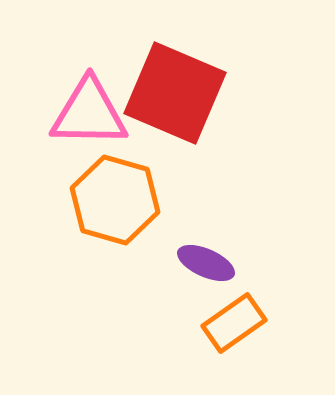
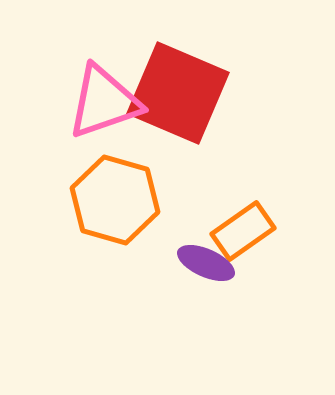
red square: moved 3 px right
pink triangle: moved 15 px right, 11 px up; rotated 20 degrees counterclockwise
orange rectangle: moved 9 px right, 92 px up
